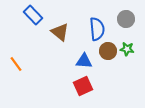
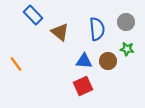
gray circle: moved 3 px down
brown circle: moved 10 px down
